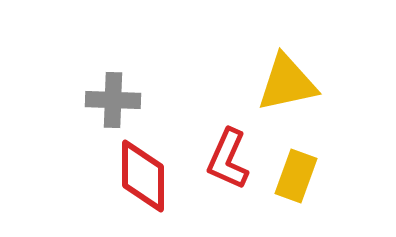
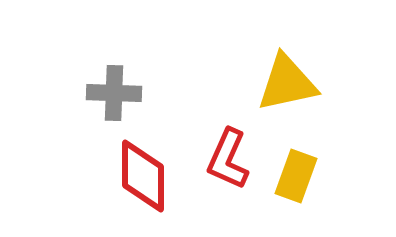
gray cross: moved 1 px right, 7 px up
